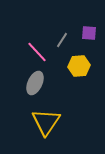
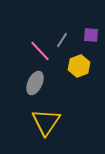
purple square: moved 2 px right, 2 px down
pink line: moved 3 px right, 1 px up
yellow hexagon: rotated 15 degrees counterclockwise
